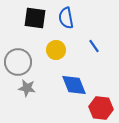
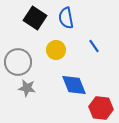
black square: rotated 25 degrees clockwise
